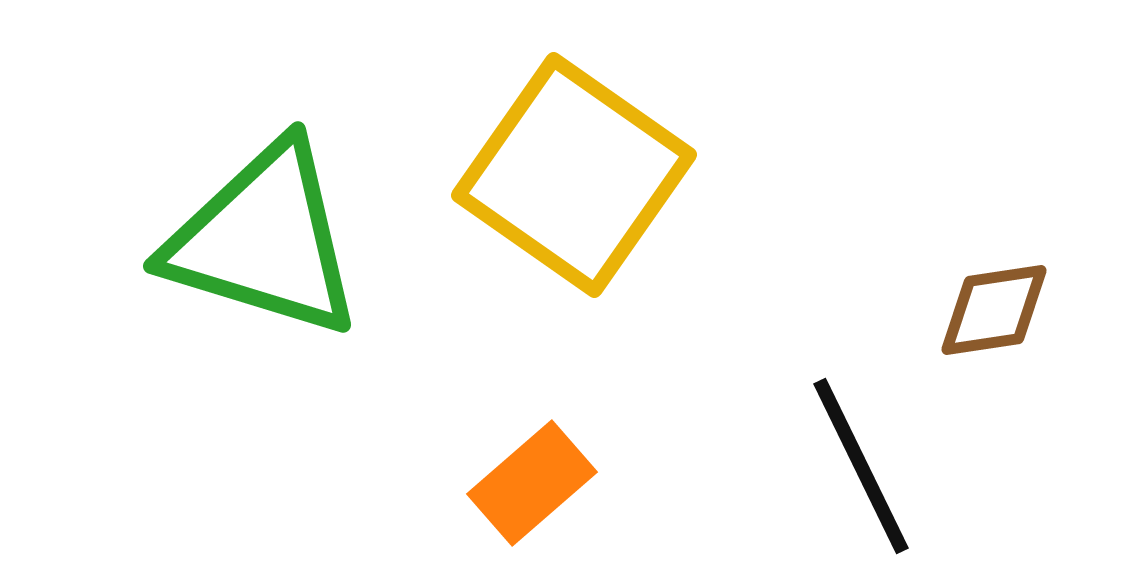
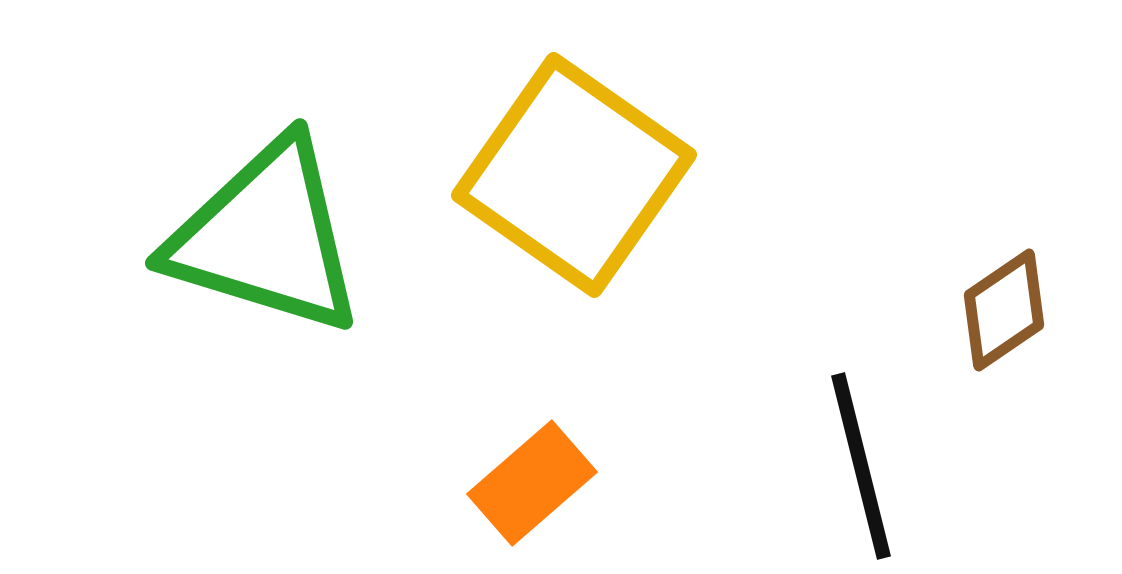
green triangle: moved 2 px right, 3 px up
brown diamond: moved 10 px right; rotated 26 degrees counterclockwise
black line: rotated 12 degrees clockwise
